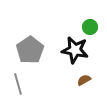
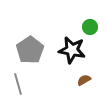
black star: moved 3 px left
